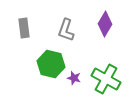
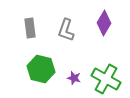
purple diamond: moved 1 px left, 1 px up
gray rectangle: moved 6 px right
green hexagon: moved 10 px left, 5 px down
